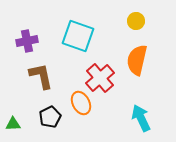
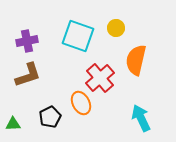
yellow circle: moved 20 px left, 7 px down
orange semicircle: moved 1 px left
brown L-shape: moved 13 px left, 1 px up; rotated 84 degrees clockwise
